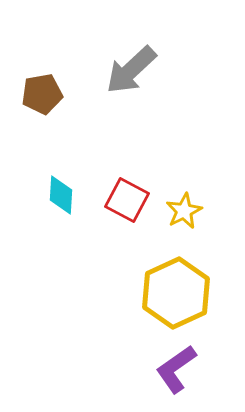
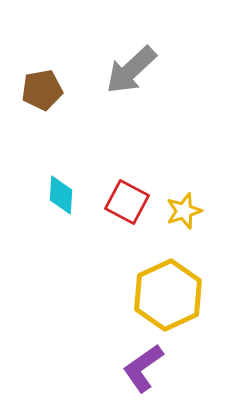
brown pentagon: moved 4 px up
red square: moved 2 px down
yellow star: rotated 9 degrees clockwise
yellow hexagon: moved 8 px left, 2 px down
purple L-shape: moved 33 px left, 1 px up
